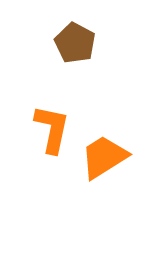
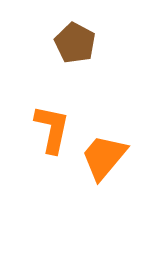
orange trapezoid: rotated 18 degrees counterclockwise
